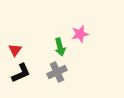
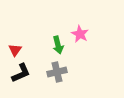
pink star: rotated 30 degrees counterclockwise
green arrow: moved 2 px left, 2 px up
gray cross: rotated 12 degrees clockwise
